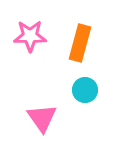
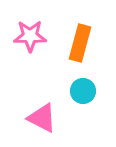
cyan circle: moved 2 px left, 1 px down
pink triangle: rotated 28 degrees counterclockwise
